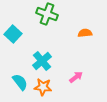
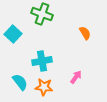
green cross: moved 5 px left
orange semicircle: rotated 64 degrees clockwise
cyan cross: rotated 30 degrees clockwise
pink arrow: rotated 16 degrees counterclockwise
orange star: moved 1 px right
